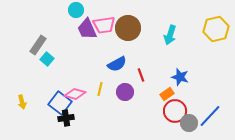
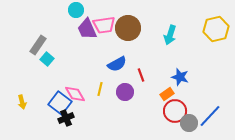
pink diamond: rotated 45 degrees clockwise
black cross: rotated 14 degrees counterclockwise
